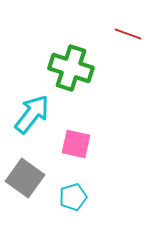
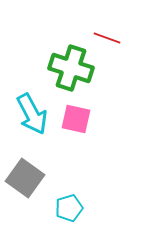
red line: moved 21 px left, 4 px down
cyan arrow: rotated 114 degrees clockwise
pink square: moved 25 px up
cyan pentagon: moved 4 px left, 11 px down
